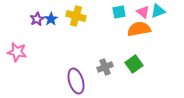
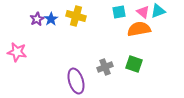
green square: rotated 36 degrees counterclockwise
